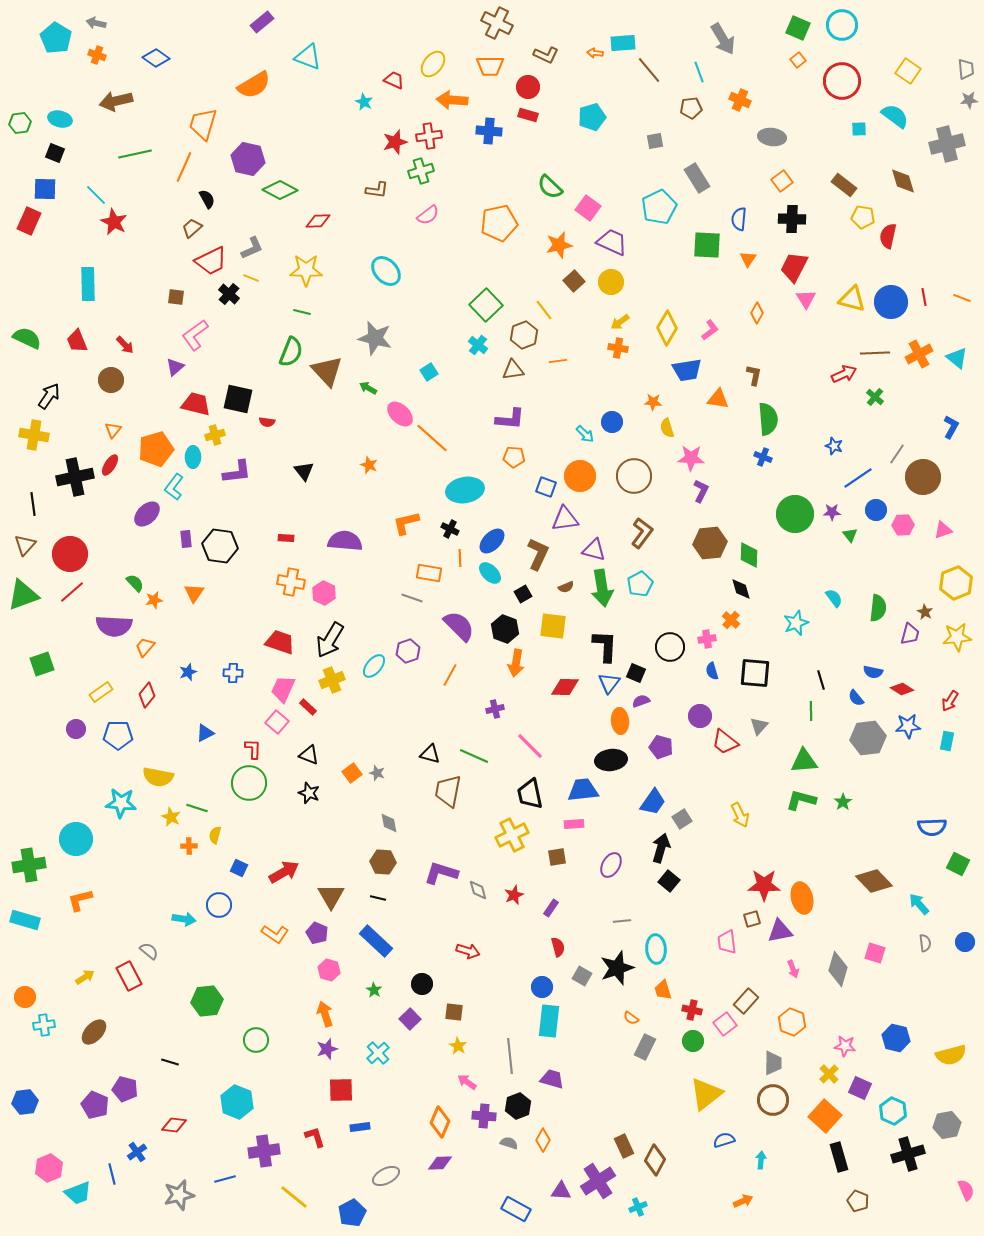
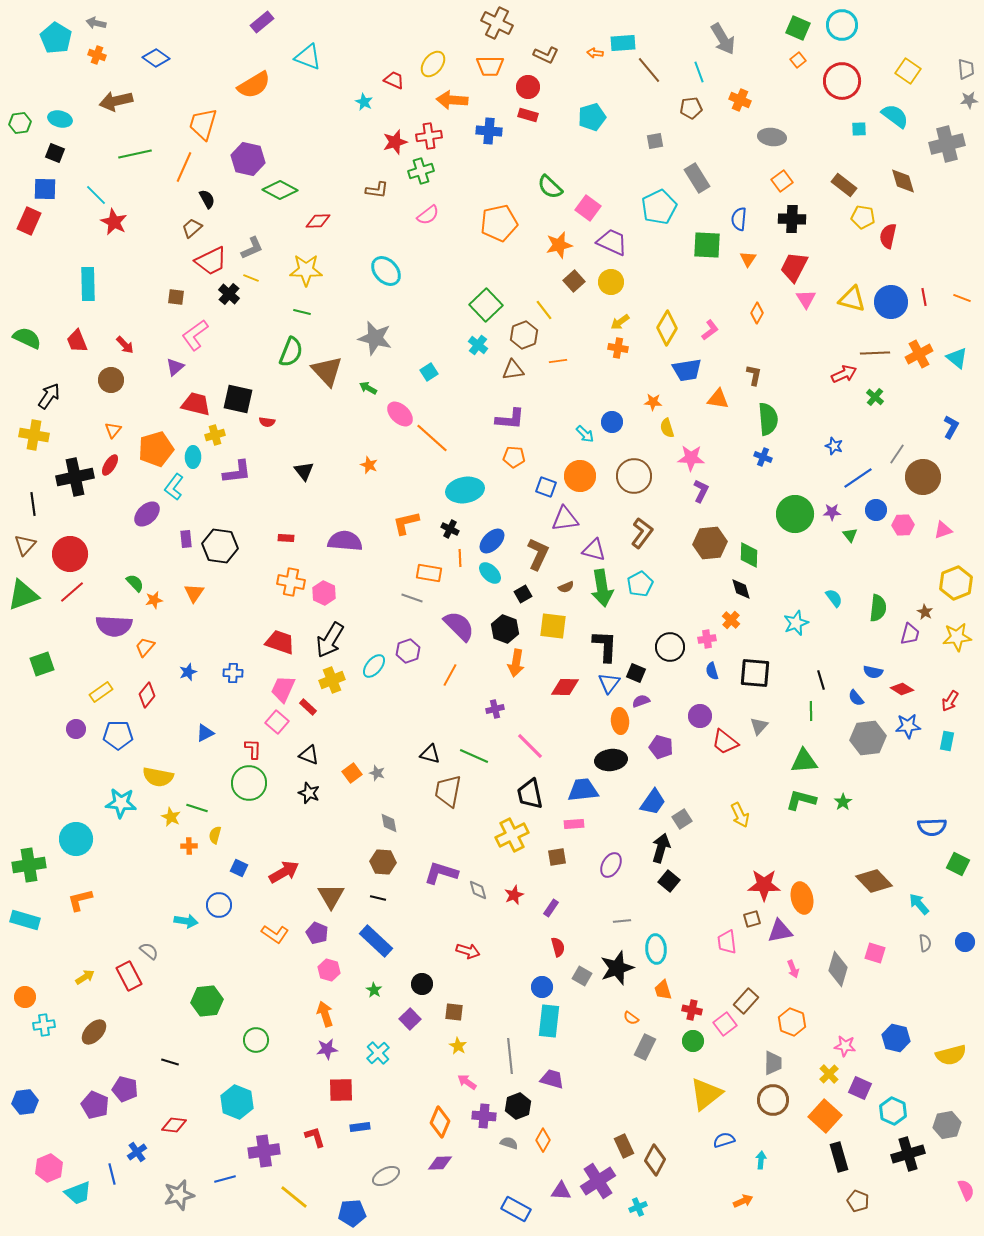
cyan arrow at (184, 919): moved 2 px right, 2 px down
purple star at (327, 1049): rotated 10 degrees clockwise
blue pentagon at (352, 1213): rotated 24 degrees clockwise
